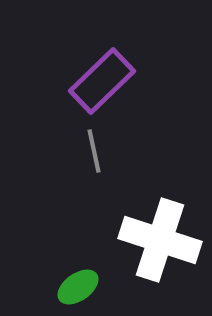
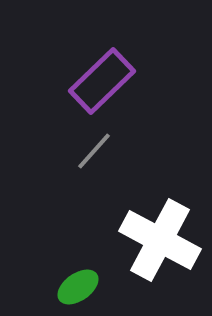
gray line: rotated 54 degrees clockwise
white cross: rotated 10 degrees clockwise
